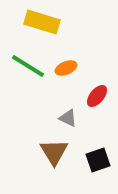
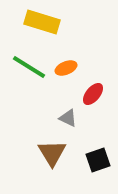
green line: moved 1 px right, 1 px down
red ellipse: moved 4 px left, 2 px up
brown triangle: moved 2 px left, 1 px down
